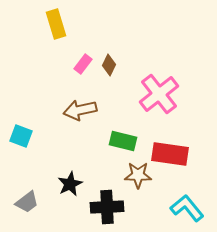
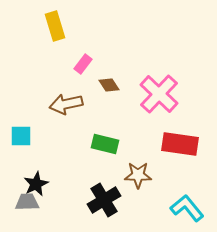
yellow rectangle: moved 1 px left, 2 px down
brown diamond: moved 20 px down; rotated 60 degrees counterclockwise
pink cross: rotated 9 degrees counterclockwise
brown arrow: moved 14 px left, 6 px up
cyan square: rotated 20 degrees counterclockwise
green rectangle: moved 18 px left, 3 px down
red rectangle: moved 10 px right, 10 px up
black star: moved 34 px left
gray trapezoid: rotated 145 degrees counterclockwise
black cross: moved 3 px left, 7 px up; rotated 28 degrees counterclockwise
